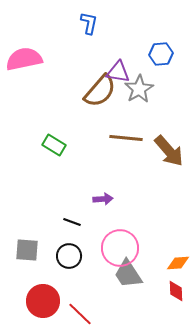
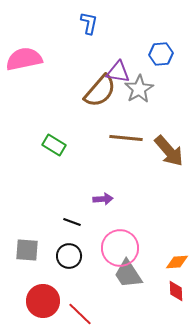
orange diamond: moved 1 px left, 1 px up
